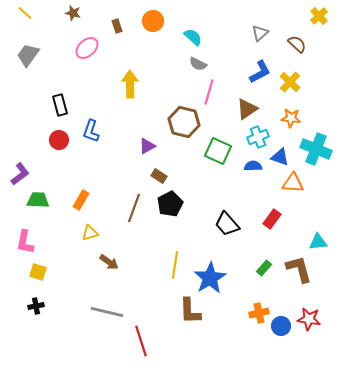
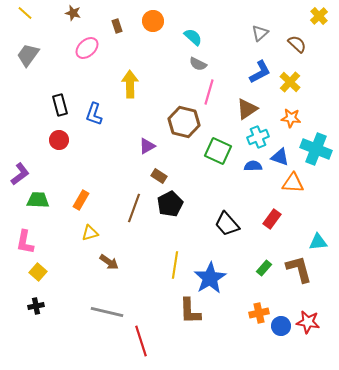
blue L-shape at (91, 131): moved 3 px right, 17 px up
yellow square at (38, 272): rotated 24 degrees clockwise
red star at (309, 319): moved 1 px left, 3 px down
